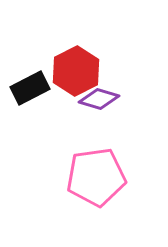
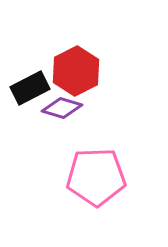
purple diamond: moved 37 px left, 9 px down
pink pentagon: rotated 6 degrees clockwise
